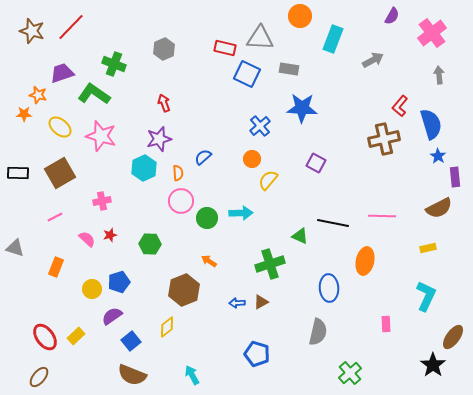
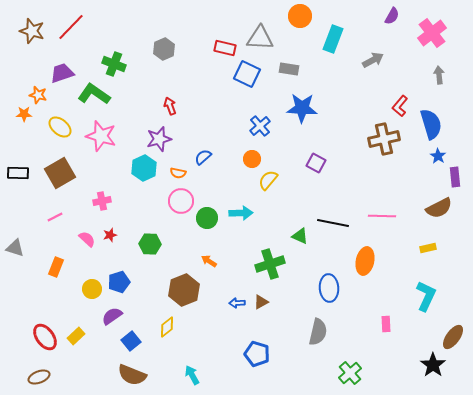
red arrow at (164, 103): moved 6 px right, 3 px down
orange semicircle at (178, 173): rotated 105 degrees clockwise
brown ellipse at (39, 377): rotated 30 degrees clockwise
